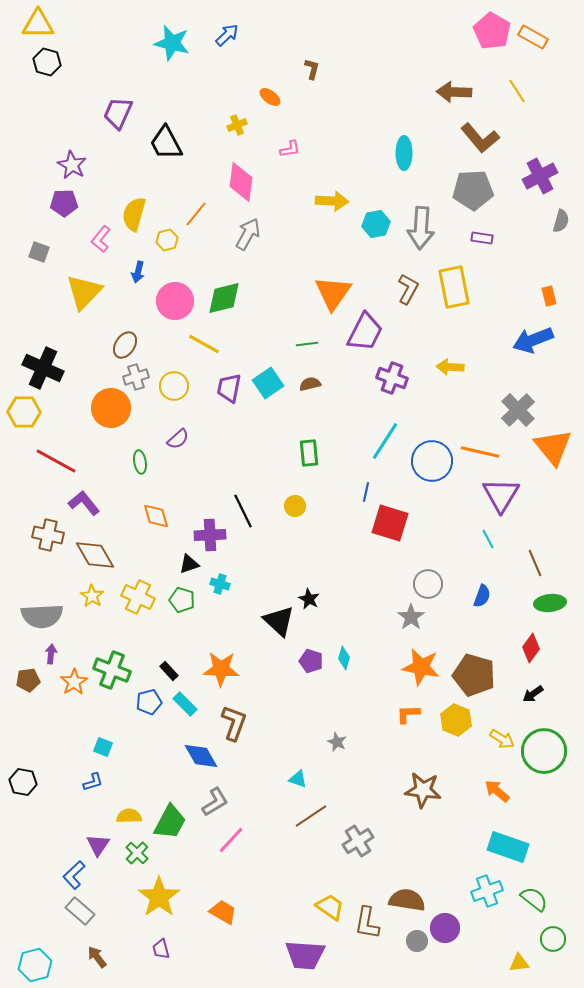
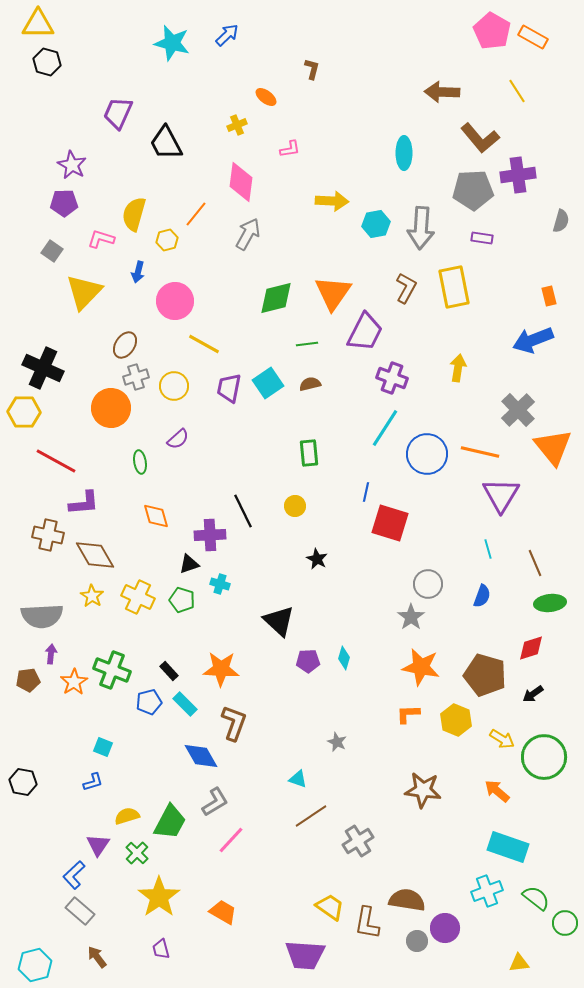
brown arrow at (454, 92): moved 12 px left
orange ellipse at (270, 97): moved 4 px left
purple cross at (540, 176): moved 22 px left, 1 px up; rotated 20 degrees clockwise
pink L-shape at (101, 239): rotated 68 degrees clockwise
gray square at (39, 252): moved 13 px right, 1 px up; rotated 15 degrees clockwise
brown L-shape at (408, 289): moved 2 px left, 1 px up
green diamond at (224, 298): moved 52 px right
yellow arrow at (450, 367): moved 8 px right, 1 px down; rotated 96 degrees clockwise
cyan line at (385, 441): moved 13 px up
blue circle at (432, 461): moved 5 px left, 7 px up
purple L-shape at (84, 503): rotated 124 degrees clockwise
cyan line at (488, 539): moved 10 px down; rotated 12 degrees clockwise
black star at (309, 599): moved 8 px right, 40 px up
red diamond at (531, 648): rotated 36 degrees clockwise
purple pentagon at (311, 661): moved 3 px left; rotated 20 degrees counterclockwise
brown pentagon at (474, 675): moved 11 px right
green circle at (544, 751): moved 6 px down
yellow semicircle at (129, 816): moved 2 px left; rotated 15 degrees counterclockwise
green semicircle at (534, 899): moved 2 px right, 1 px up
green circle at (553, 939): moved 12 px right, 16 px up
